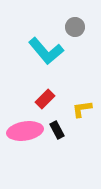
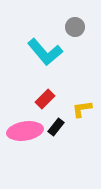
cyan L-shape: moved 1 px left, 1 px down
black rectangle: moved 1 px left, 3 px up; rotated 66 degrees clockwise
